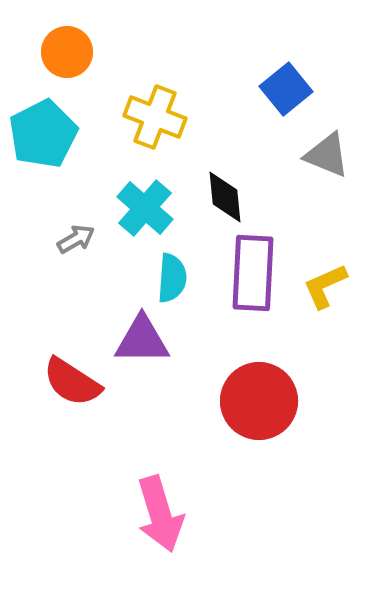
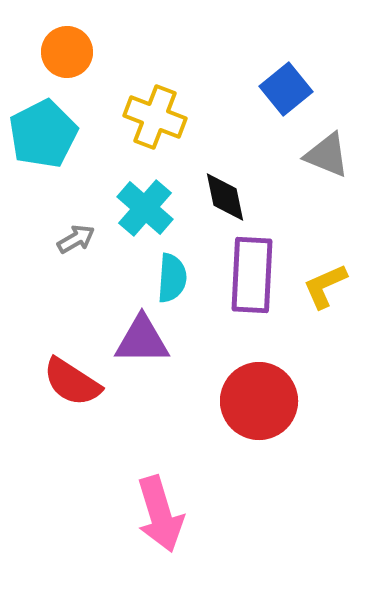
black diamond: rotated 6 degrees counterclockwise
purple rectangle: moved 1 px left, 2 px down
